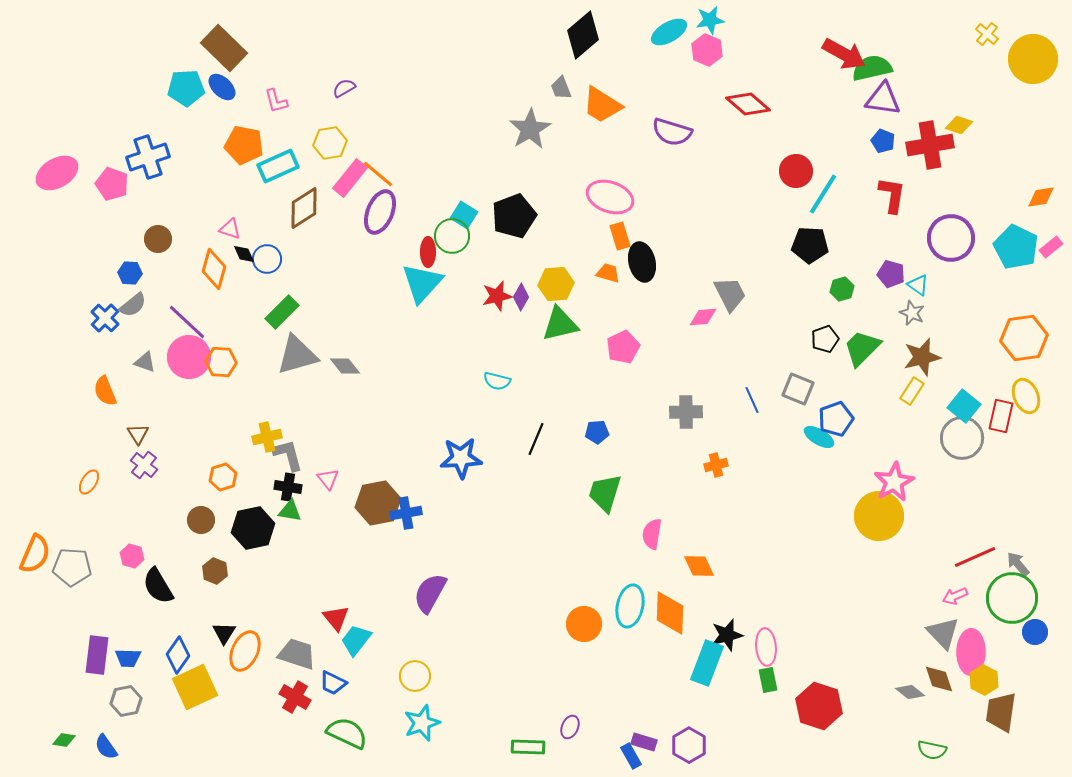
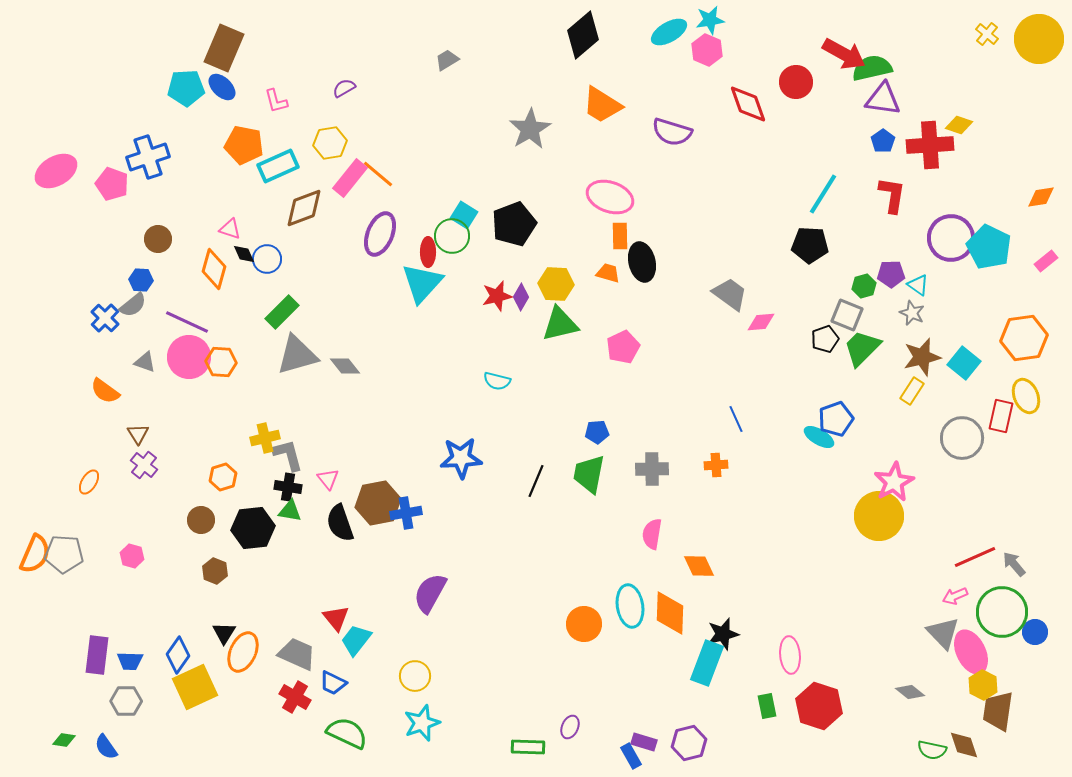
brown rectangle at (224, 48): rotated 69 degrees clockwise
yellow circle at (1033, 59): moved 6 px right, 20 px up
gray trapezoid at (561, 88): moved 114 px left, 28 px up; rotated 80 degrees clockwise
red diamond at (748, 104): rotated 30 degrees clockwise
blue pentagon at (883, 141): rotated 15 degrees clockwise
red cross at (930, 145): rotated 6 degrees clockwise
red circle at (796, 171): moved 89 px up
pink ellipse at (57, 173): moved 1 px left, 2 px up
brown diamond at (304, 208): rotated 12 degrees clockwise
purple ellipse at (380, 212): moved 22 px down
black pentagon at (514, 216): moved 8 px down
orange rectangle at (620, 236): rotated 16 degrees clockwise
cyan pentagon at (1016, 247): moved 27 px left
pink rectangle at (1051, 247): moved 5 px left, 14 px down
blue hexagon at (130, 273): moved 11 px right, 7 px down
purple pentagon at (891, 274): rotated 16 degrees counterclockwise
yellow hexagon at (556, 284): rotated 8 degrees clockwise
green hexagon at (842, 289): moved 22 px right, 3 px up
gray trapezoid at (730, 294): rotated 27 degrees counterclockwise
pink diamond at (703, 317): moved 58 px right, 5 px down
purple line at (187, 322): rotated 18 degrees counterclockwise
gray square at (798, 389): moved 49 px right, 74 px up
orange semicircle at (105, 391): rotated 32 degrees counterclockwise
blue line at (752, 400): moved 16 px left, 19 px down
cyan square at (964, 406): moved 43 px up
gray cross at (686, 412): moved 34 px left, 57 px down
yellow cross at (267, 437): moved 2 px left, 1 px down
black line at (536, 439): moved 42 px down
orange cross at (716, 465): rotated 10 degrees clockwise
green trapezoid at (605, 493): moved 16 px left, 19 px up; rotated 6 degrees counterclockwise
black hexagon at (253, 528): rotated 6 degrees clockwise
gray arrow at (1018, 564): moved 4 px left
gray pentagon at (72, 567): moved 8 px left, 13 px up
black semicircle at (158, 586): moved 182 px right, 63 px up; rotated 12 degrees clockwise
green circle at (1012, 598): moved 10 px left, 14 px down
cyan ellipse at (630, 606): rotated 21 degrees counterclockwise
black star at (727, 635): moved 4 px left, 1 px up
pink ellipse at (766, 647): moved 24 px right, 8 px down
orange ellipse at (245, 651): moved 2 px left, 1 px down
pink ellipse at (971, 652): rotated 27 degrees counterclockwise
gray trapezoid at (297, 654): rotated 6 degrees clockwise
blue trapezoid at (128, 658): moved 2 px right, 3 px down
brown diamond at (939, 679): moved 25 px right, 66 px down
green rectangle at (768, 680): moved 1 px left, 26 px down
yellow hexagon at (984, 680): moved 1 px left, 5 px down
gray hexagon at (126, 701): rotated 12 degrees clockwise
brown trapezoid at (1001, 712): moved 3 px left, 1 px up
purple hexagon at (689, 745): moved 2 px up; rotated 16 degrees clockwise
